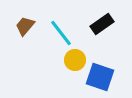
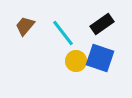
cyan line: moved 2 px right
yellow circle: moved 1 px right, 1 px down
blue square: moved 19 px up
